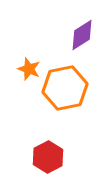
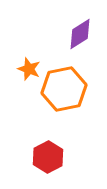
purple diamond: moved 2 px left, 1 px up
orange hexagon: moved 1 px left, 1 px down
